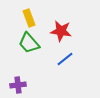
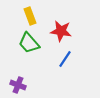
yellow rectangle: moved 1 px right, 2 px up
blue line: rotated 18 degrees counterclockwise
purple cross: rotated 28 degrees clockwise
